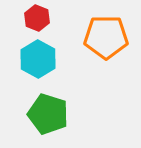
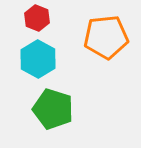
orange pentagon: rotated 6 degrees counterclockwise
green pentagon: moved 5 px right, 5 px up
